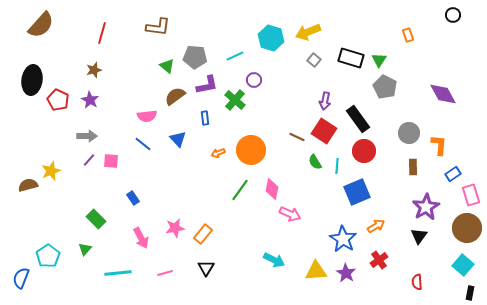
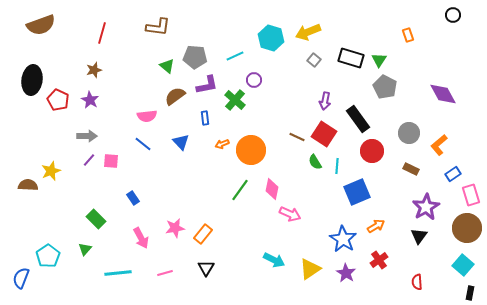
brown semicircle at (41, 25): rotated 28 degrees clockwise
red square at (324, 131): moved 3 px down
blue triangle at (178, 139): moved 3 px right, 3 px down
orange L-shape at (439, 145): rotated 135 degrees counterclockwise
red circle at (364, 151): moved 8 px right
orange arrow at (218, 153): moved 4 px right, 9 px up
brown rectangle at (413, 167): moved 2 px left, 2 px down; rotated 63 degrees counterclockwise
brown semicircle at (28, 185): rotated 18 degrees clockwise
yellow triangle at (316, 271): moved 6 px left, 2 px up; rotated 30 degrees counterclockwise
